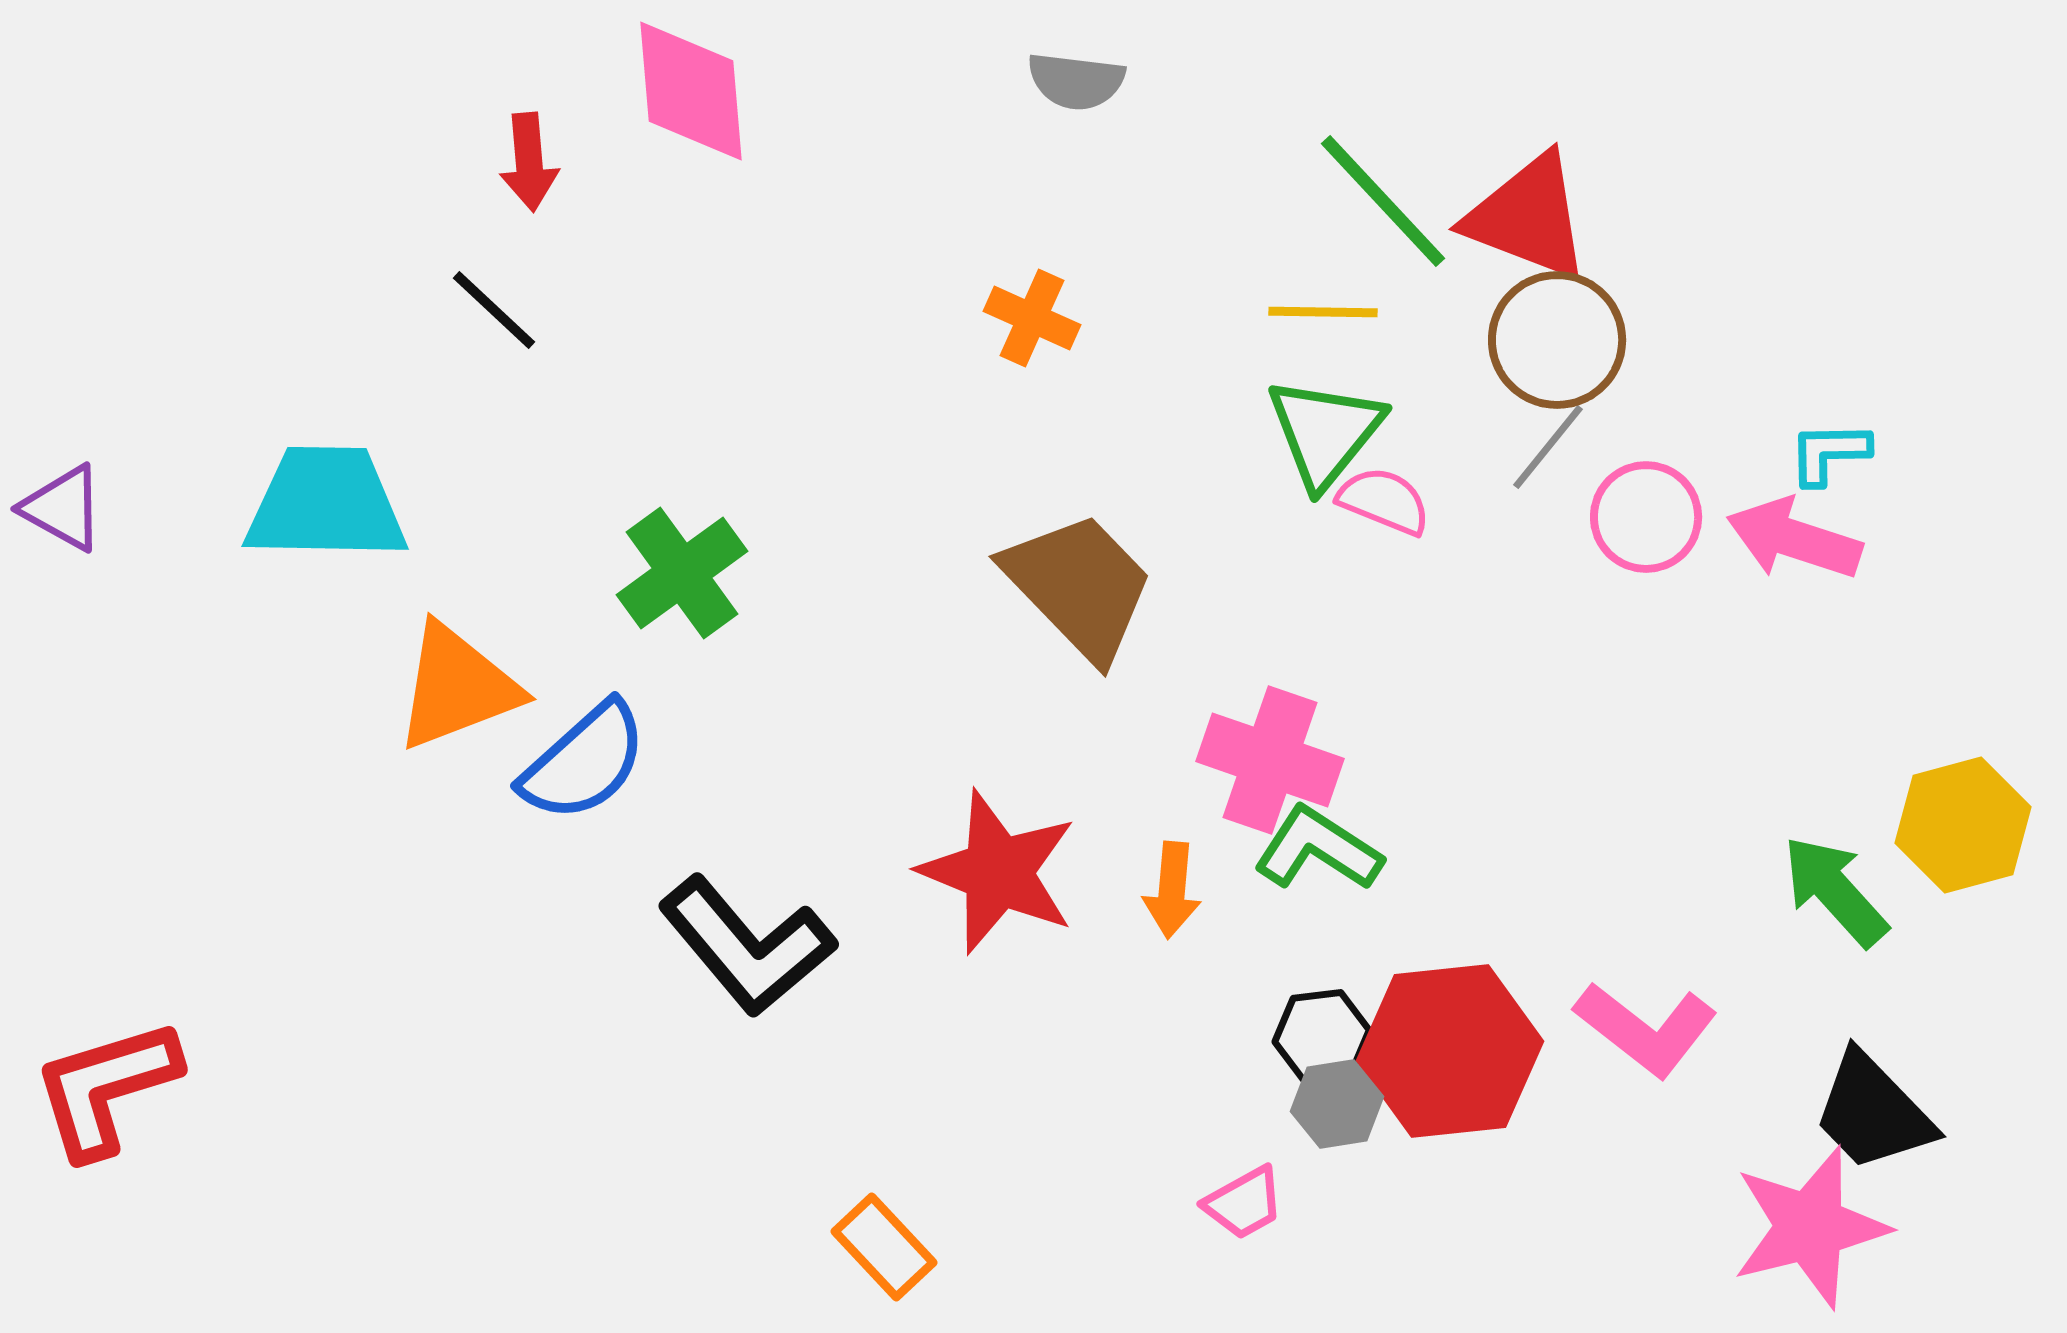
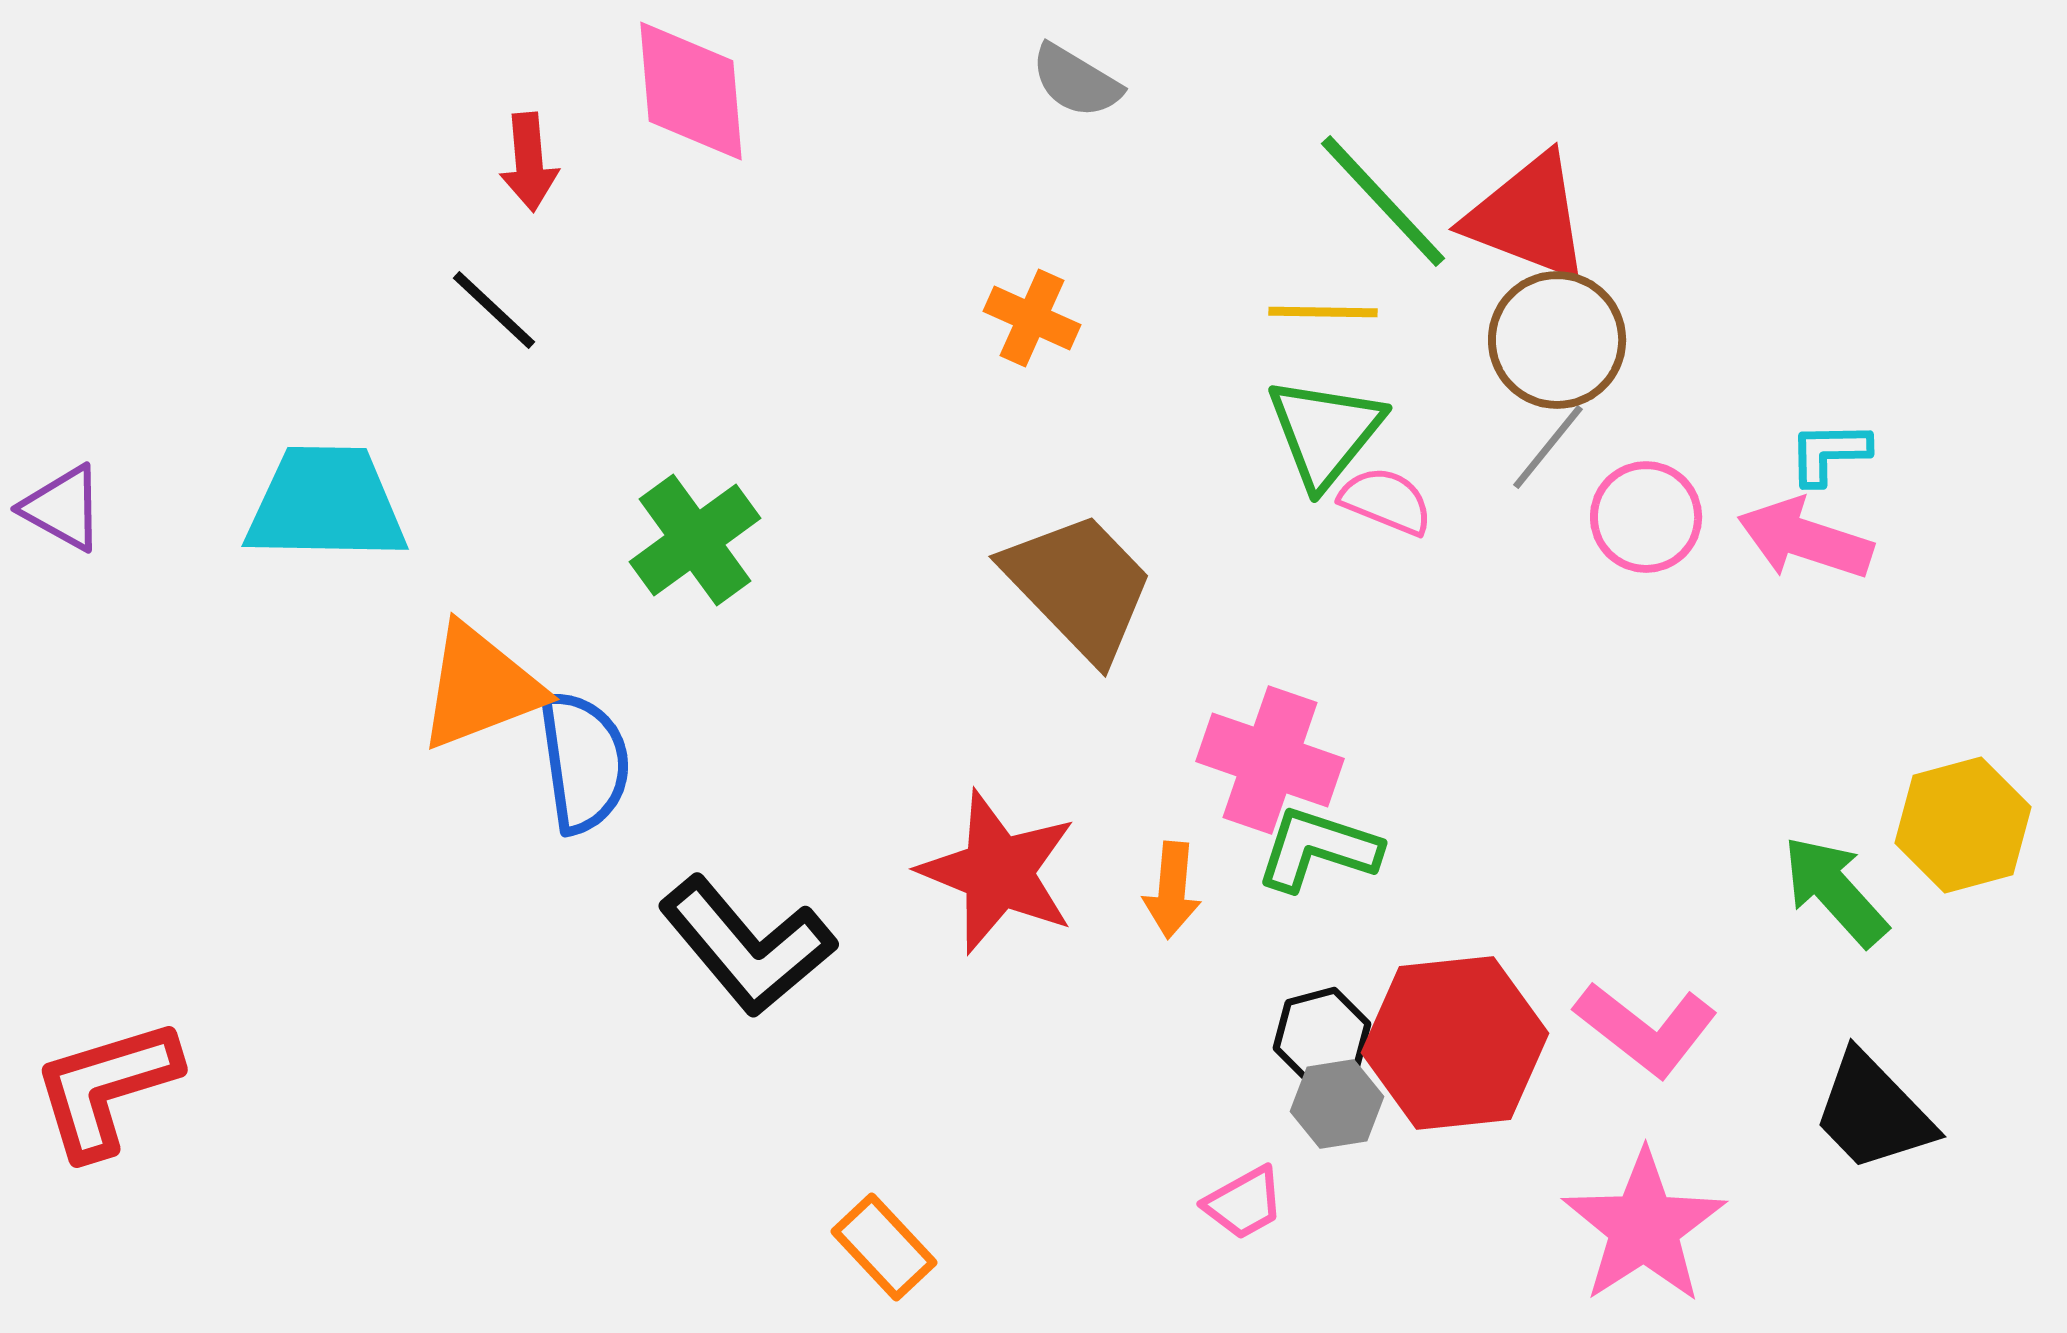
gray semicircle: rotated 24 degrees clockwise
pink semicircle: moved 2 px right
pink arrow: moved 11 px right
green cross: moved 13 px right, 33 px up
orange triangle: moved 23 px right
blue semicircle: rotated 56 degrees counterclockwise
green L-shape: rotated 15 degrees counterclockwise
black hexagon: rotated 8 degrees counterclockwise
red hexagon: moved 5 px right, 8 px up
pink star: moved 166 px left; rotated 19 degrees counterclockwise
